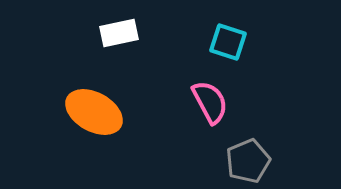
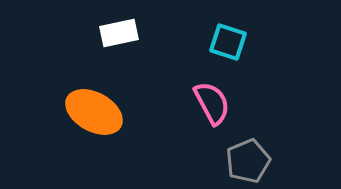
pink semicircle: moved 2 px right, 1 px down
